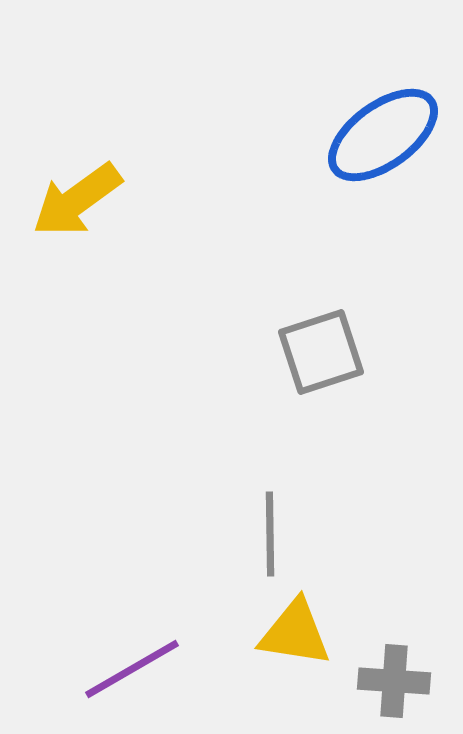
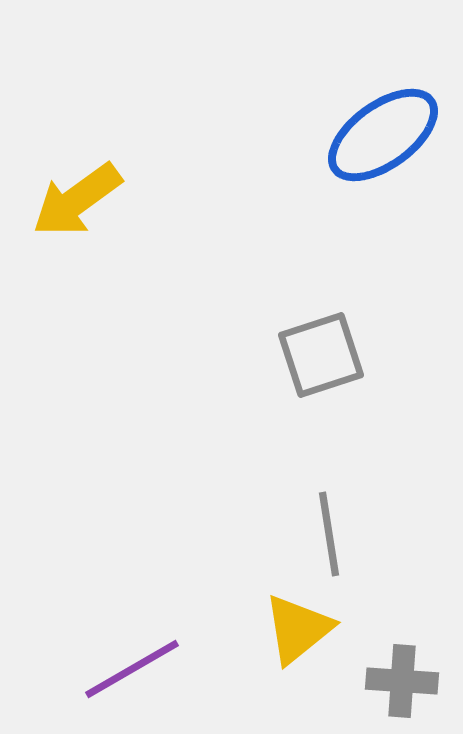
gray square: moved 3 px down
gray line: moved 59 px right; rotated 8 degrees counterclockwise
yellow triangle: moved 3 px right, 4 px up; rotated 48 degrees counterclockwise
gray cross: moved 8 px right
